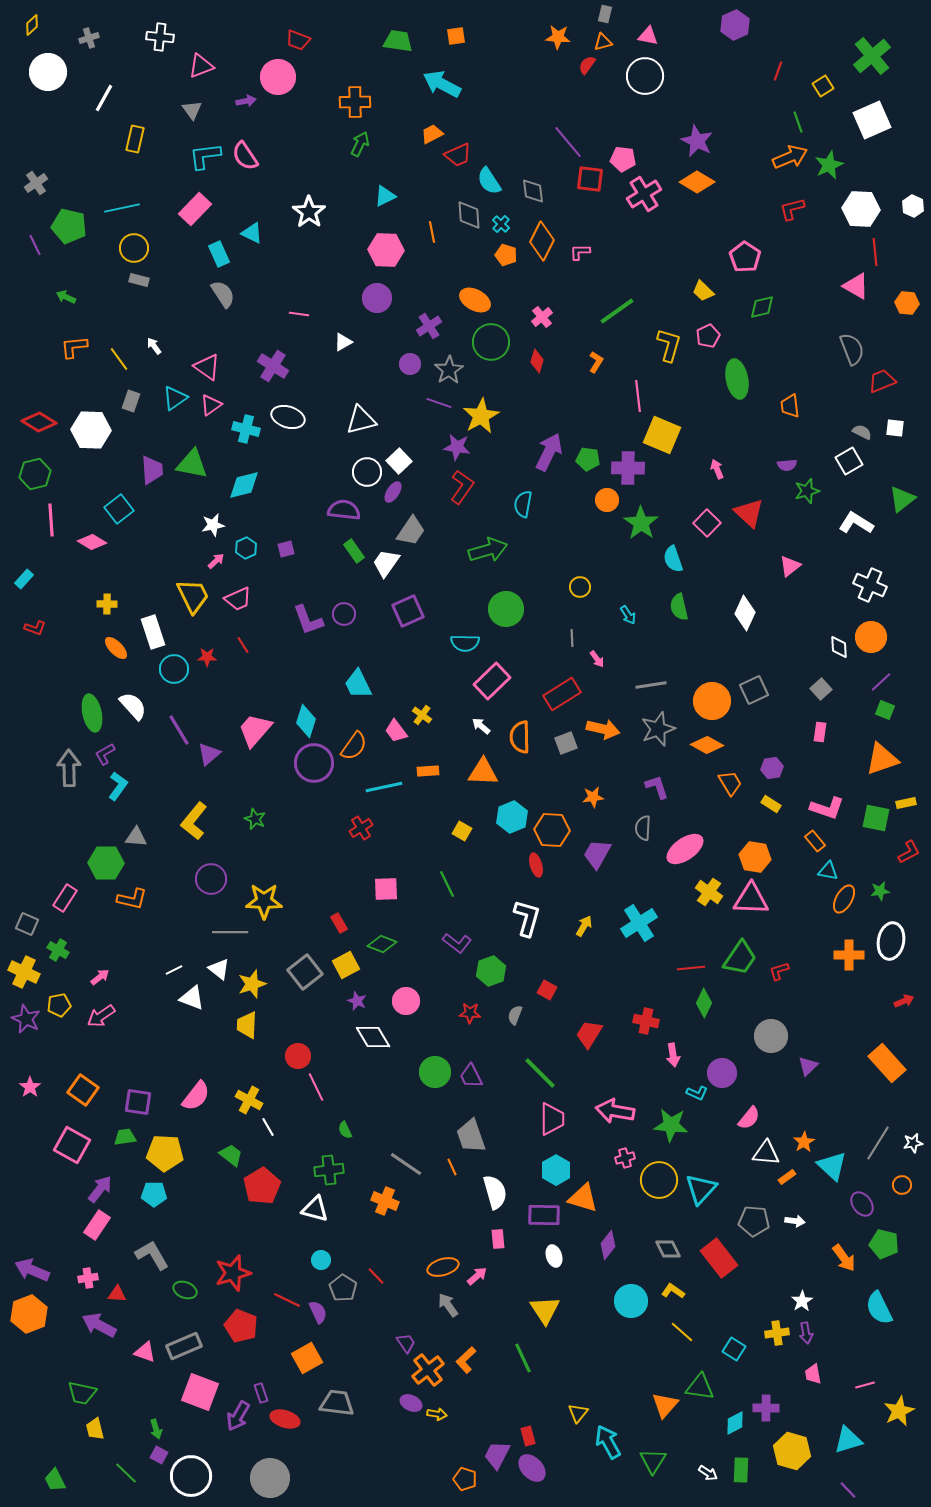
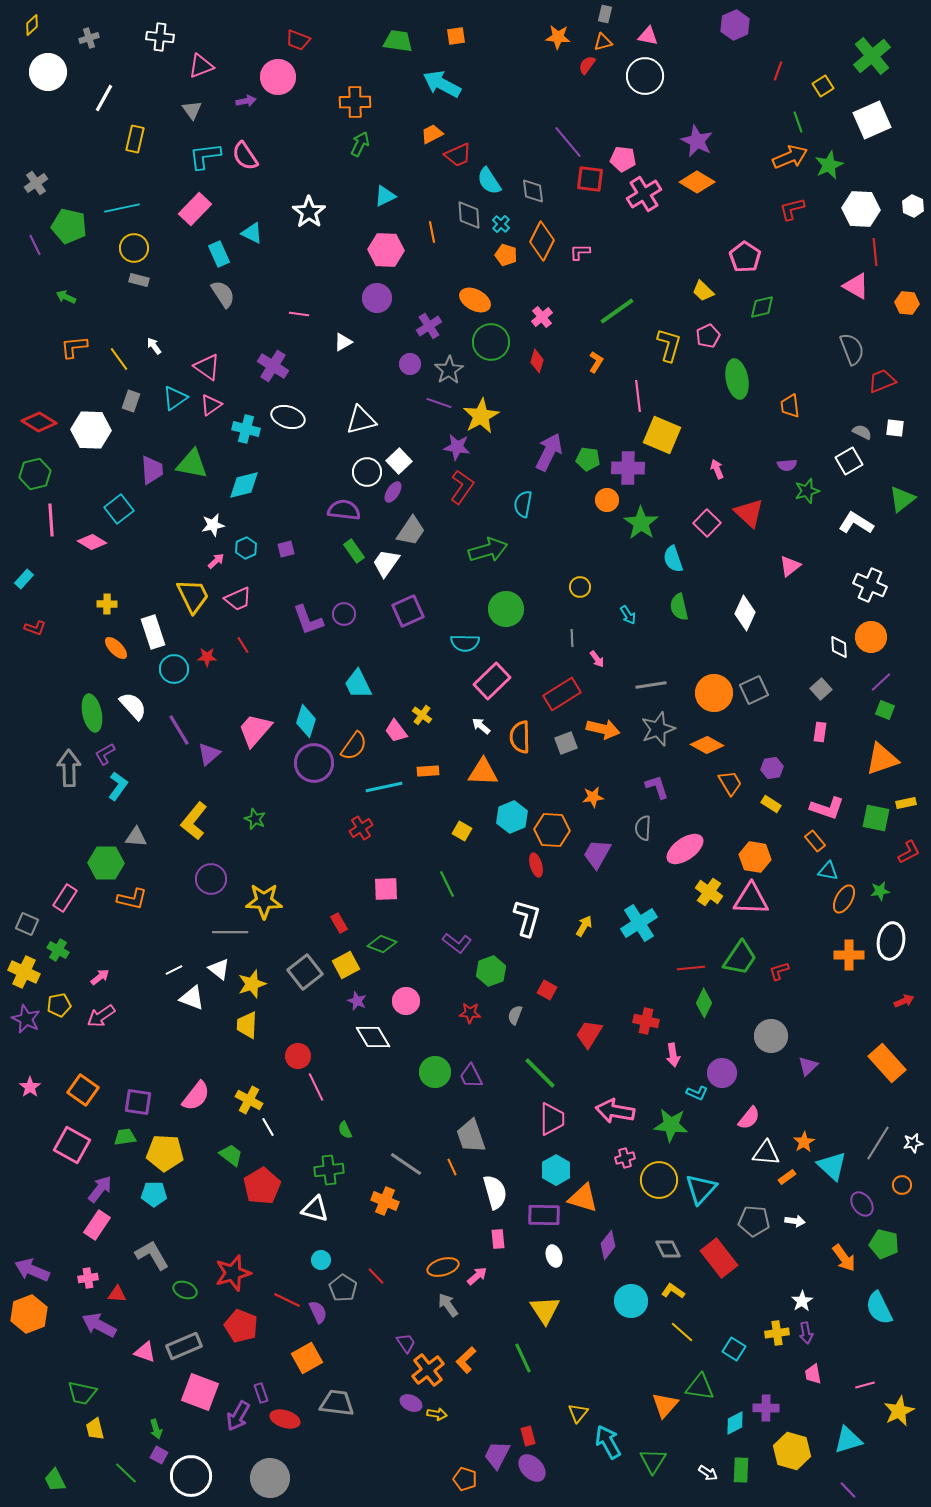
orange circle at (712, 701): moved 2 px right, 8 px up
